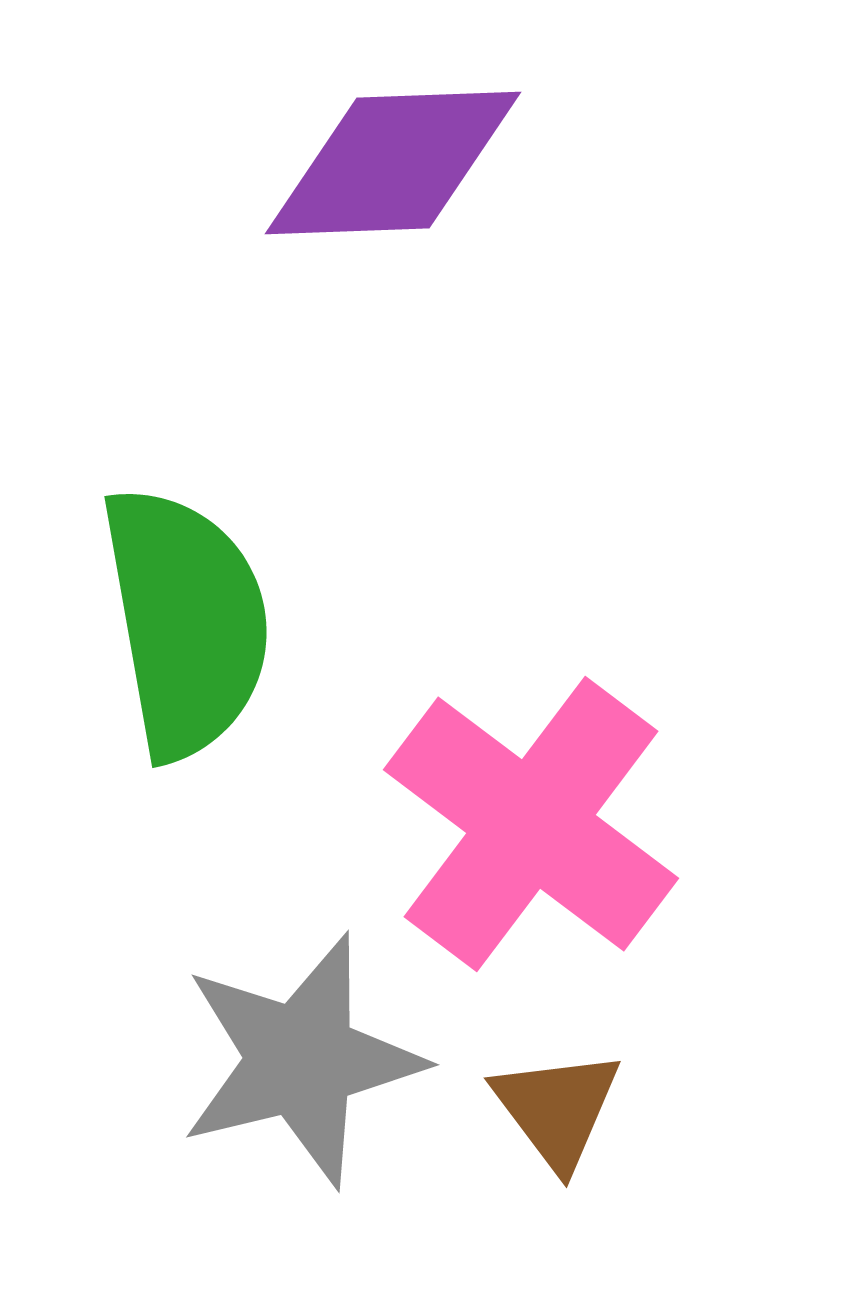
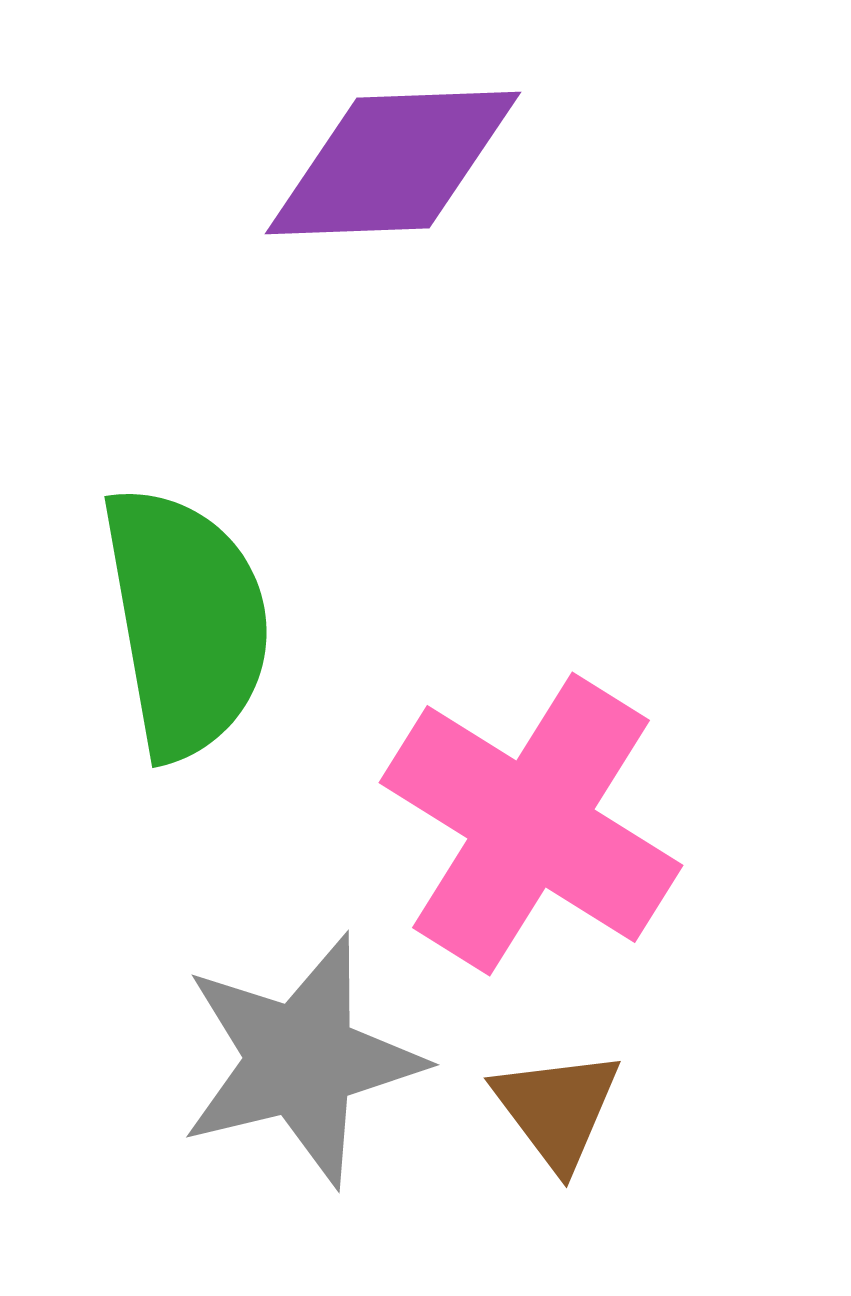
pink cross: rotated 5 degrees counterclockwise
